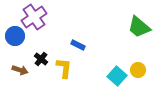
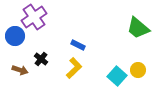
green trapezoid: moved 1 px left, 1 px down
yellow L-shape: moved 10 px right; rotated 40 degrees clockwise
